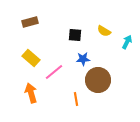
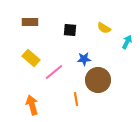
brown rectangle: rotated 14 degrees clockwise
yellow semicircle: moved 3 px up
black square: moved 5 px left, 5 px up
blue star: moved 1 px right
orange arrow: moved 1 px right, 12 px down
